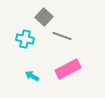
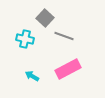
gray square: moved 1 px right, 1 px down
gray line: moved 2 px right
